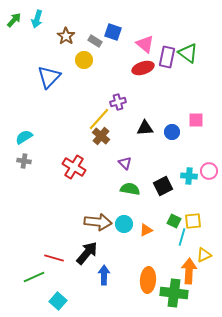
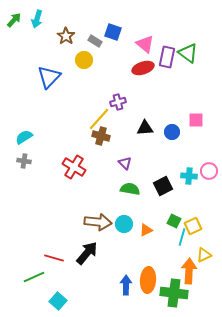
brown cross: rotated 24 degrees counterclockwise
yellow square: moved 5 px down; rotated 18 degrees counterclockwise
blue arrow: moved 22 px right, 10 px down
